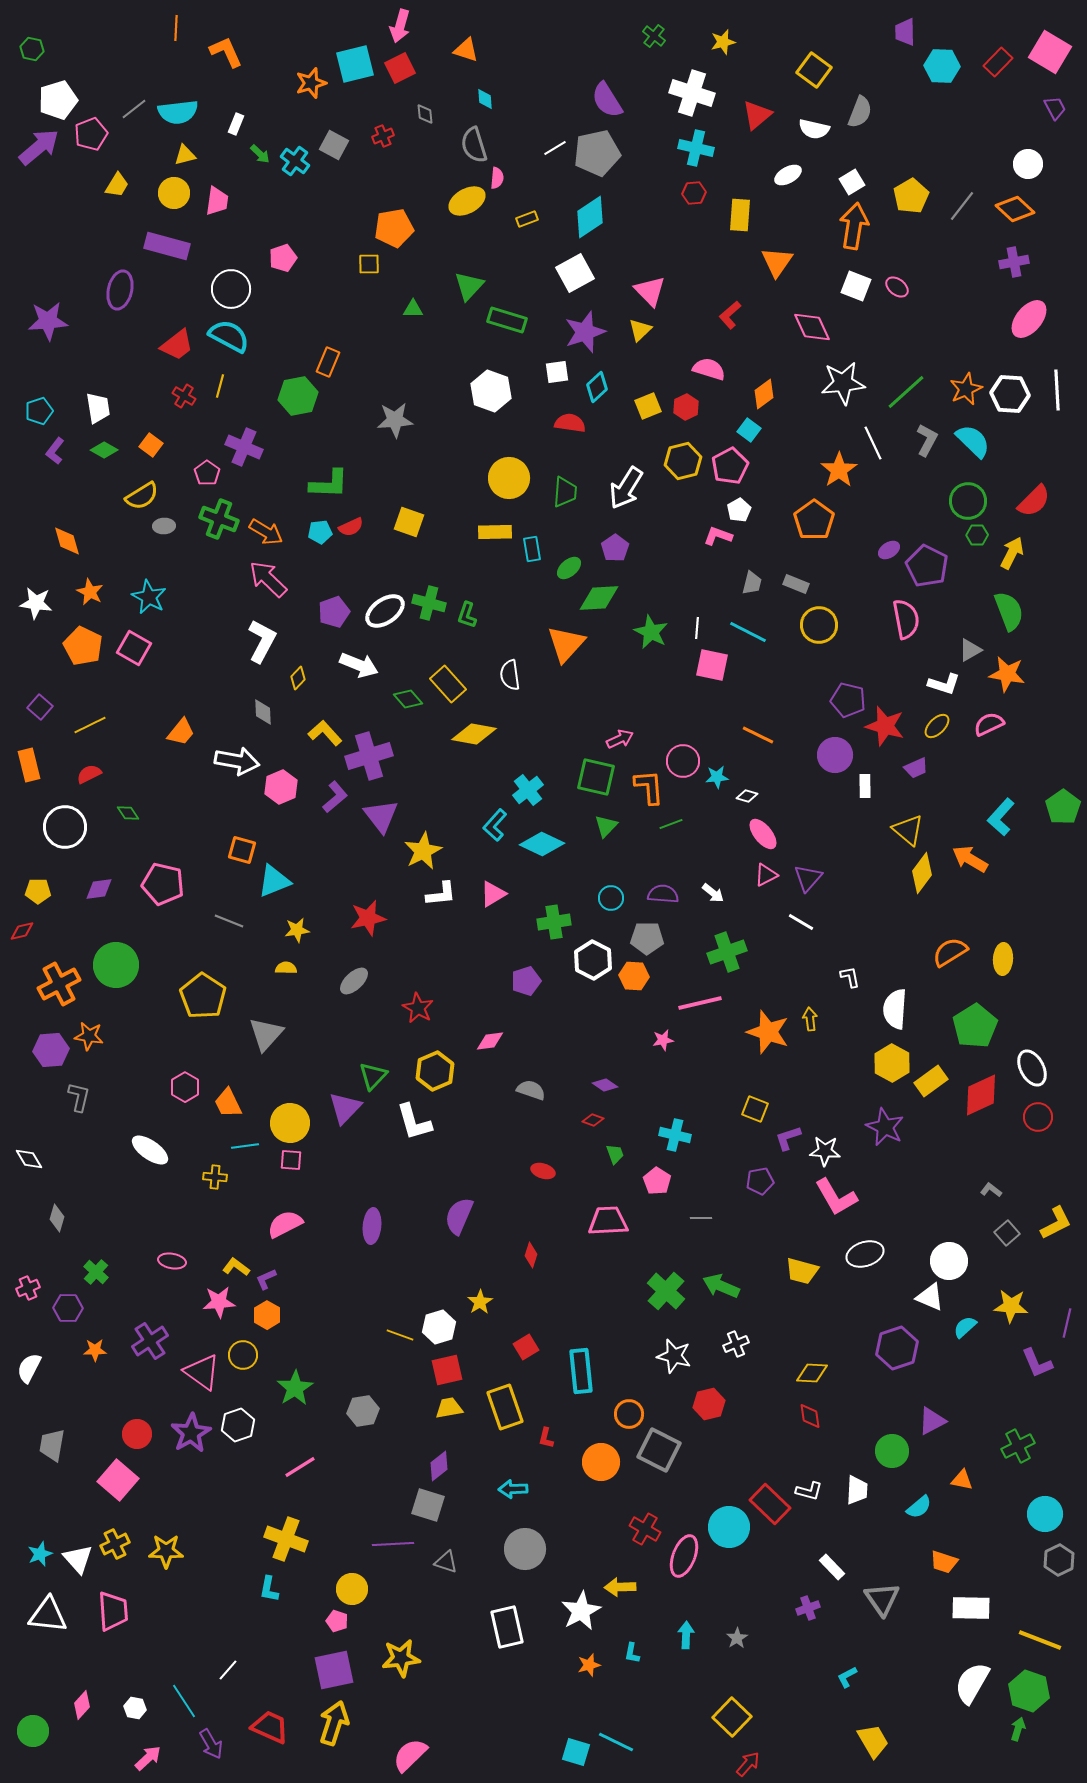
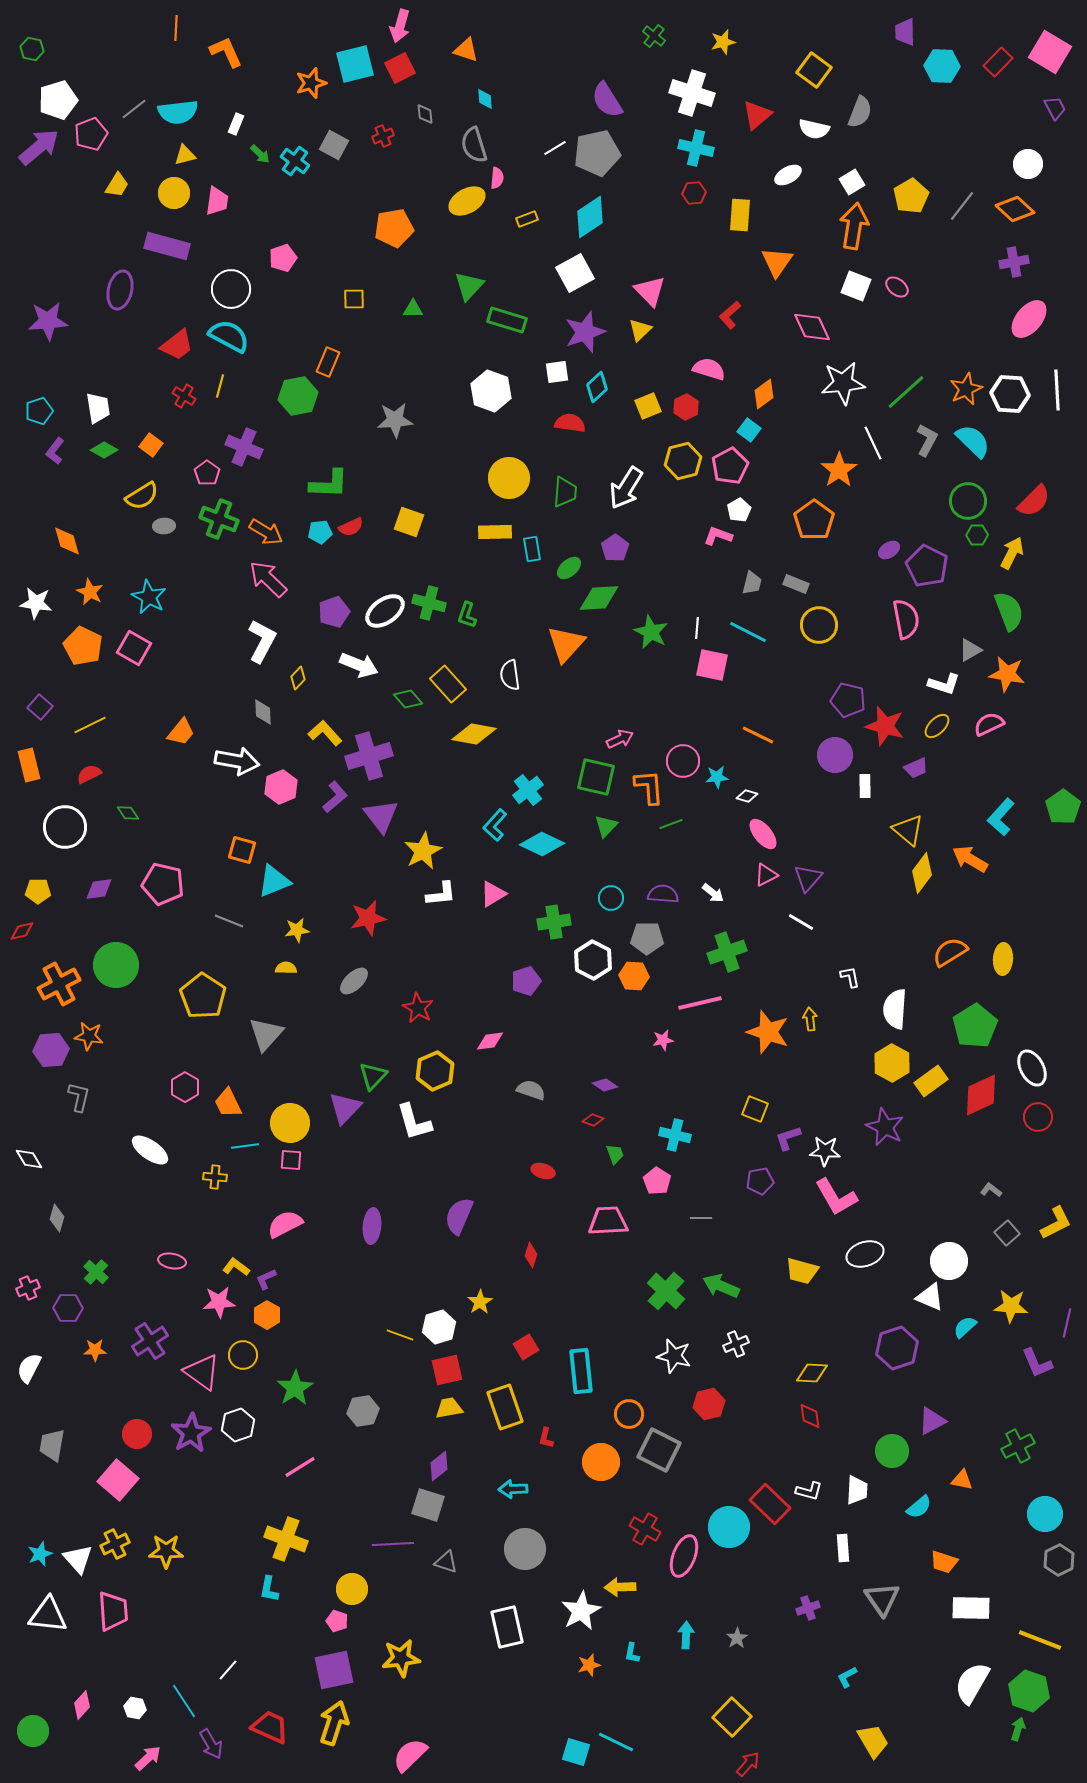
yellow square at (369, 264): moved 15 px left, 35 px down
white rectangle at (832, 1567): moved 11 px right, 19 px up; rotated 40 degrees clockwise
